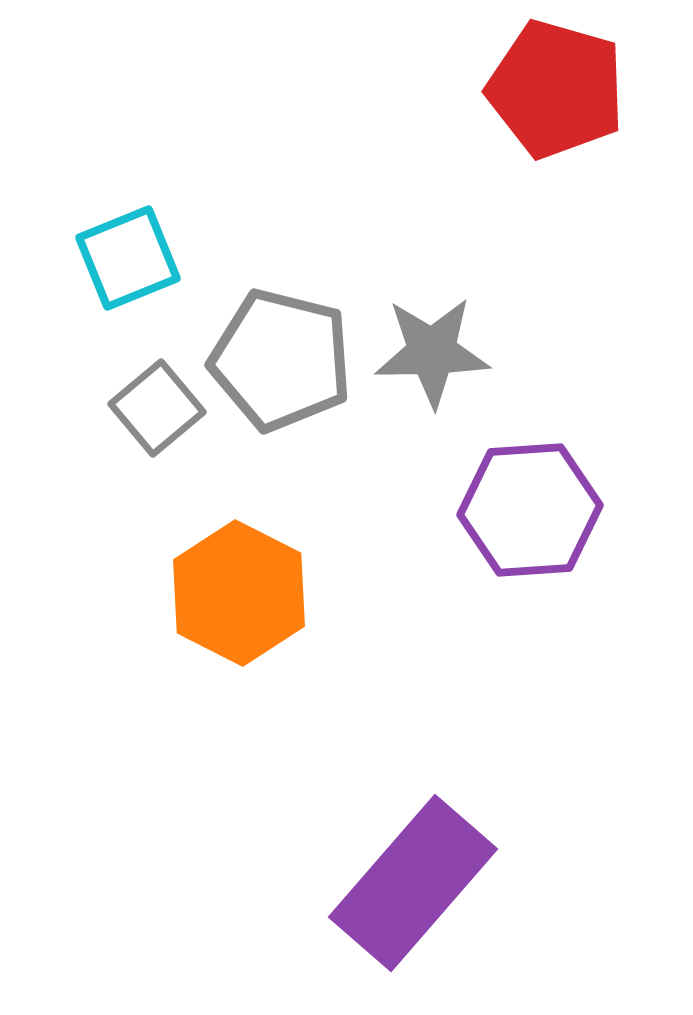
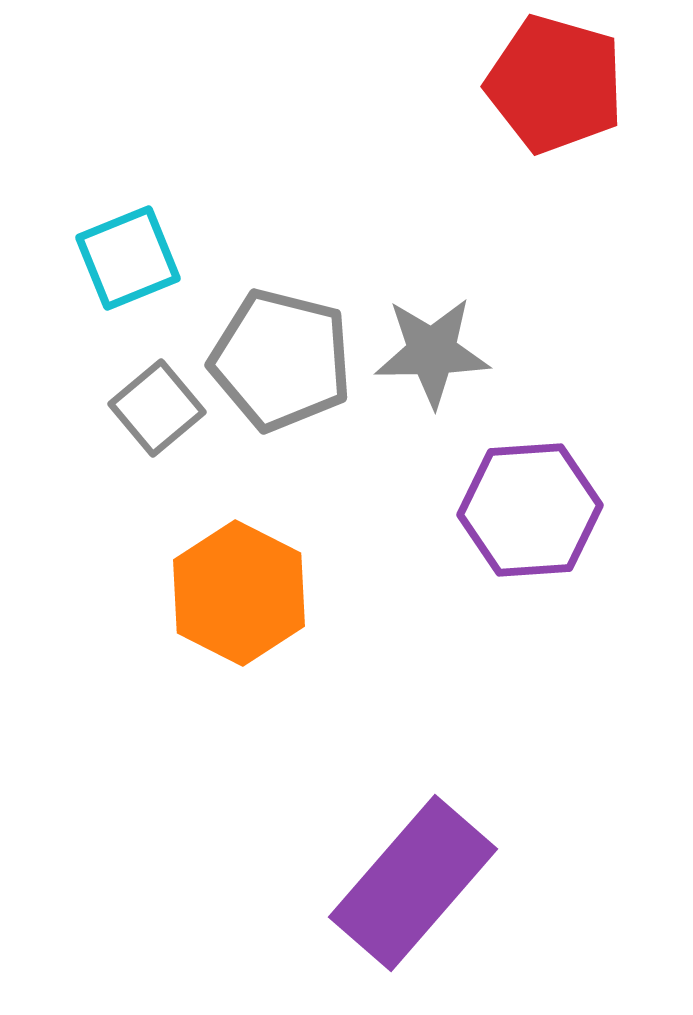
red pentagon: moved 1 px left, 5 px up
